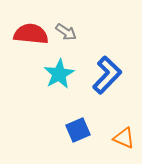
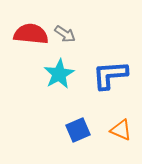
gray arrow: moved 1 px left, 2 px down
blue L-shape: moved 3 px right; rotated 138 degrees counterclockwise
orange triangle: moved 3 px left, 8 px up
